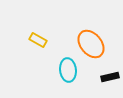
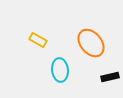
orange ellipse: moved 1 px up
cyan ellipse: moved 8 px left
